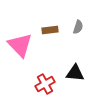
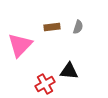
brown rectangle: moved 2 px right, 3 px up
pink triangle: rotated 28 degrees clockwise
black triangle: moved 6 px left, 2 px up
